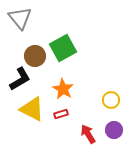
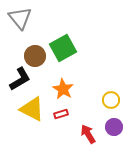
purple circle: moved 3 px up
